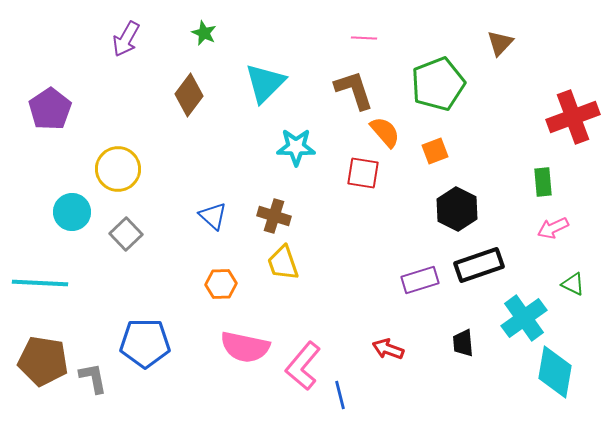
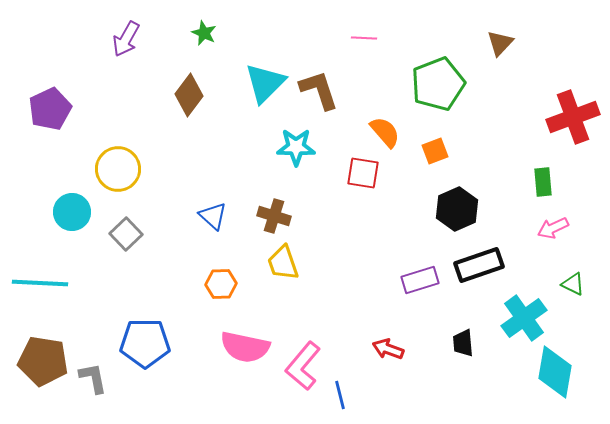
brown L-shape: moved 35 px left
purple pentagon: rotated 9 degrees clockwise
black hexagon: rotated 9 degrees clockwise
